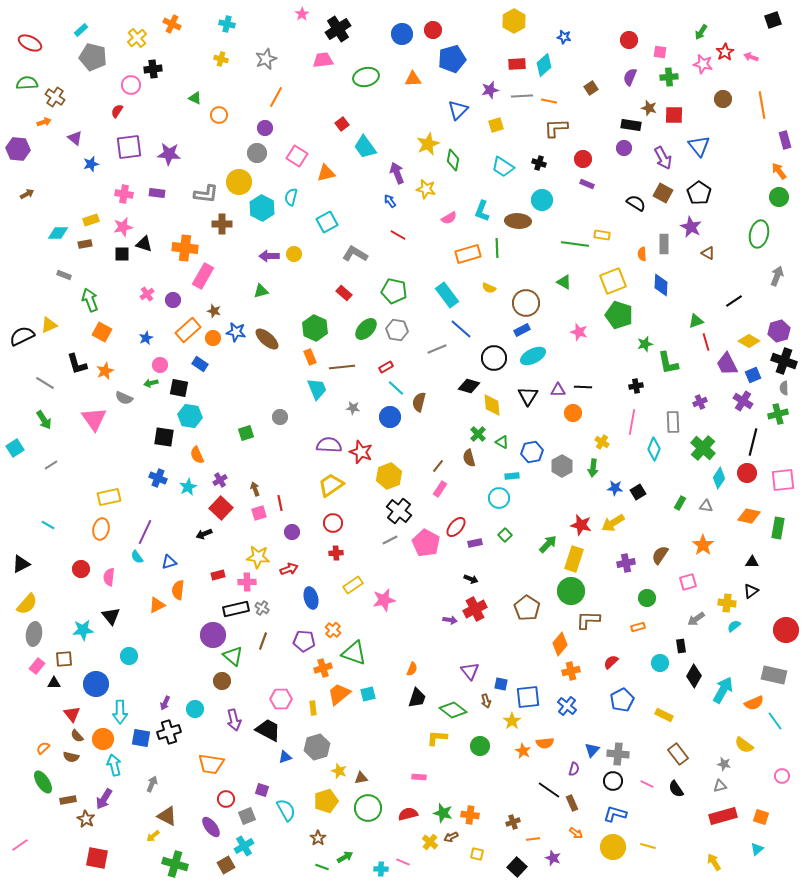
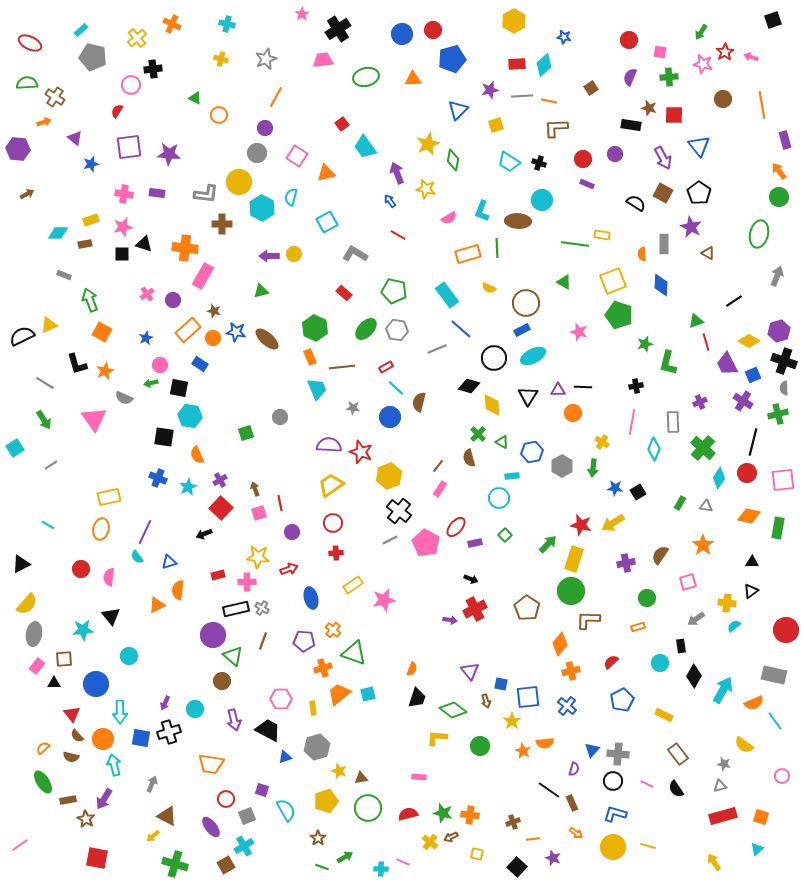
purple circle at (624, 148): moved 9 px left, 6 px down
cyan trapezoid at (503, 167): moved 6 px right, 5 px up
green L-shape at (668, 363): rotated 25 degrees clockwise
